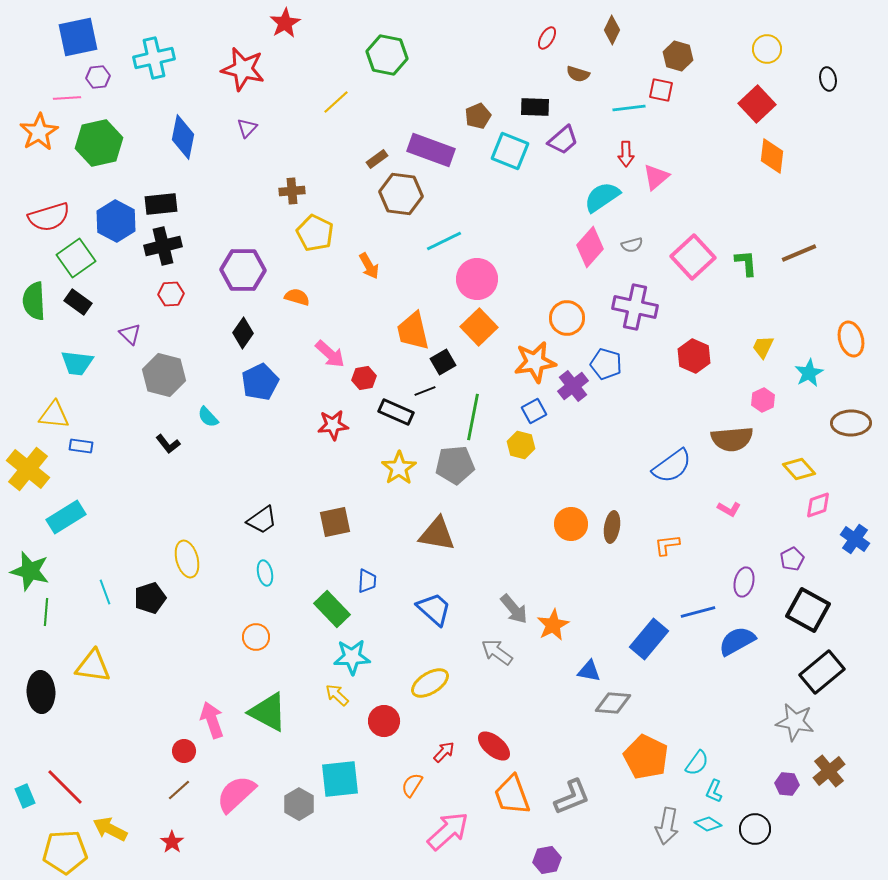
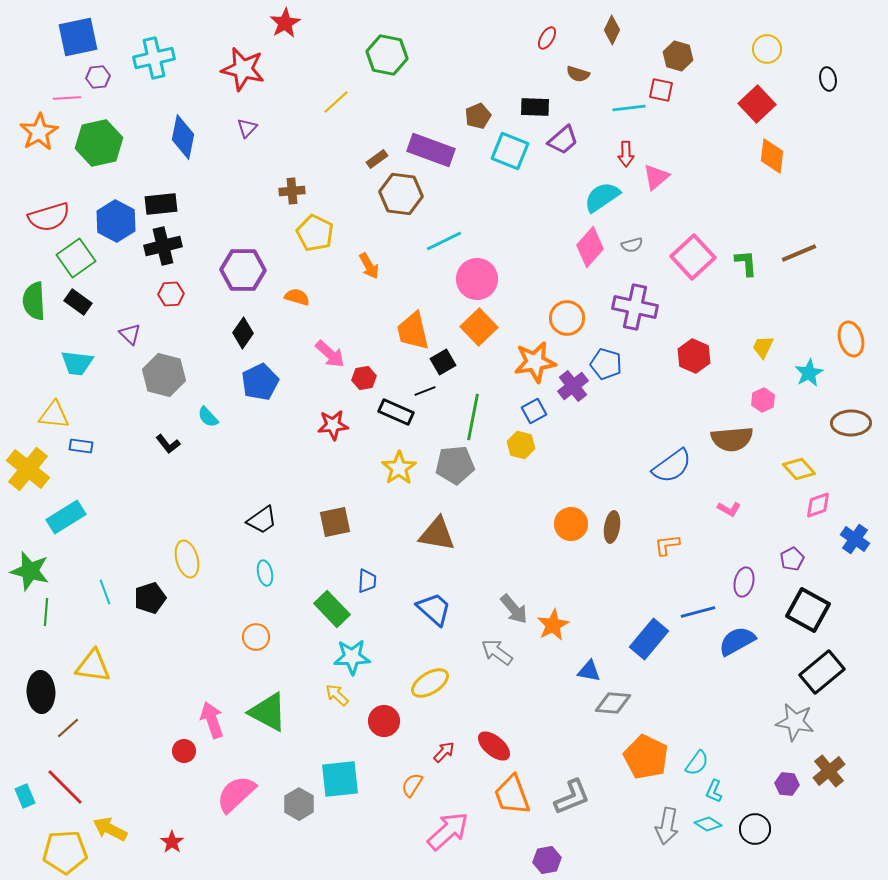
brown line at (179, 790): moved 111 px left, 62 px up
